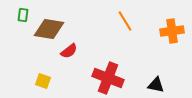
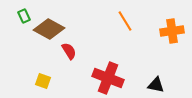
green rectangle: moved 1 px right, 1 px down; rotated 32 degrees counterclockwise
brown diamond: rotated 20 degrees clockwise
red semicircle: rotated 84 degrees counterclockwise
